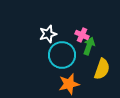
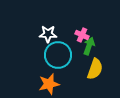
white star: rotated 18 degrees clockwise
cyan circle: moved 4 px left
yellow semicircle: moved 7 px left
orange star: moved 20 px left
